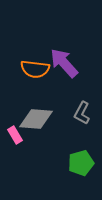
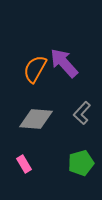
orange semicircle: rotated 112 degrees clockwise
gray L-shape: rotated 15 degrees clockwise
pink rectangle: moved 9 px right, 29 px down
